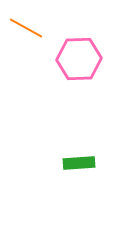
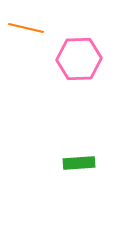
orange line: rotated 16 degrees counterclockwise
